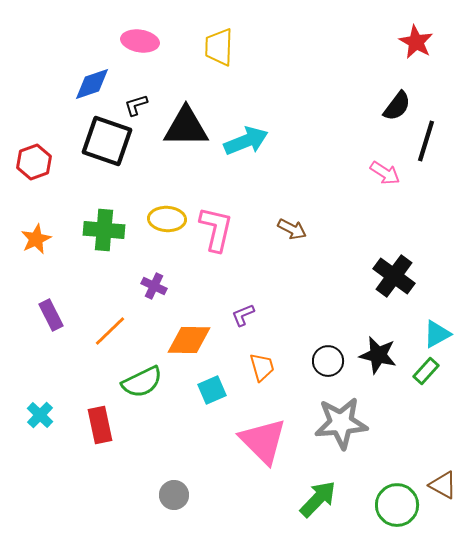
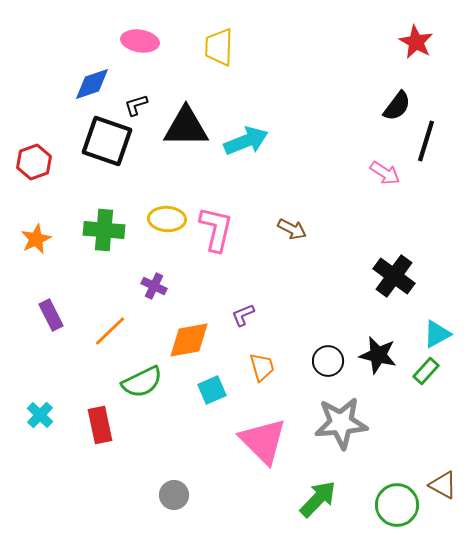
orange diamond: rotated 12 degrees counterclockwise
